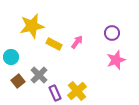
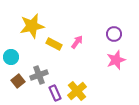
purple circle: moved 2 px right, 1 px down
gray cross: rotated 24 degrees clockwise
